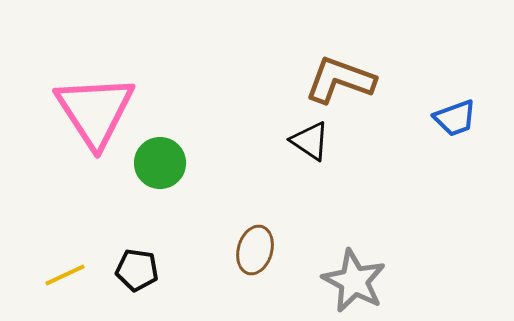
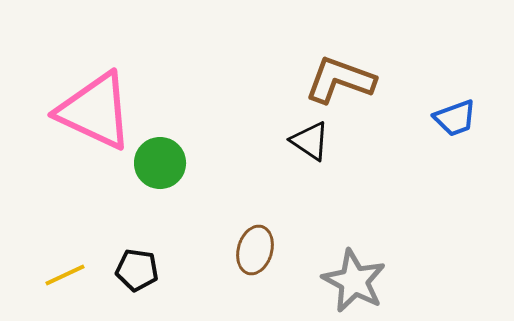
pink triangle: rotated 32 degrees counterclockwise
